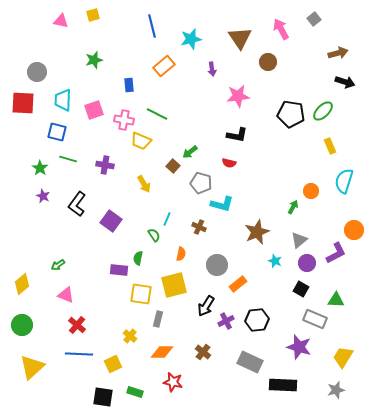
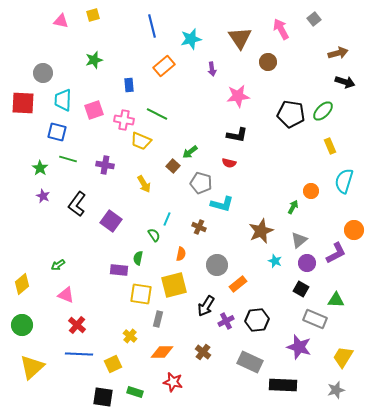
gray circle at (37, 72): moved 6 px right, 1 px down
brown star at (257, 232): moved 4 px right, 1 px up
